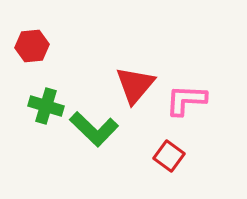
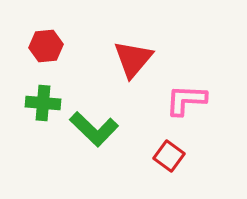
red hexagon: moved 14 px right
red triangle: moved 2 px left, 26 px up
green cross: moved 3 px left, 3 px up; rotated 12 degrees counterclockwise
